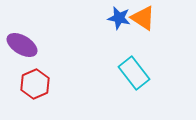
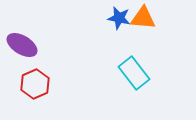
orange triangle: rotated 28 degrees counterclockwise
